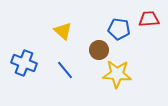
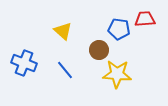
red trapezoid: moved 4 px left
